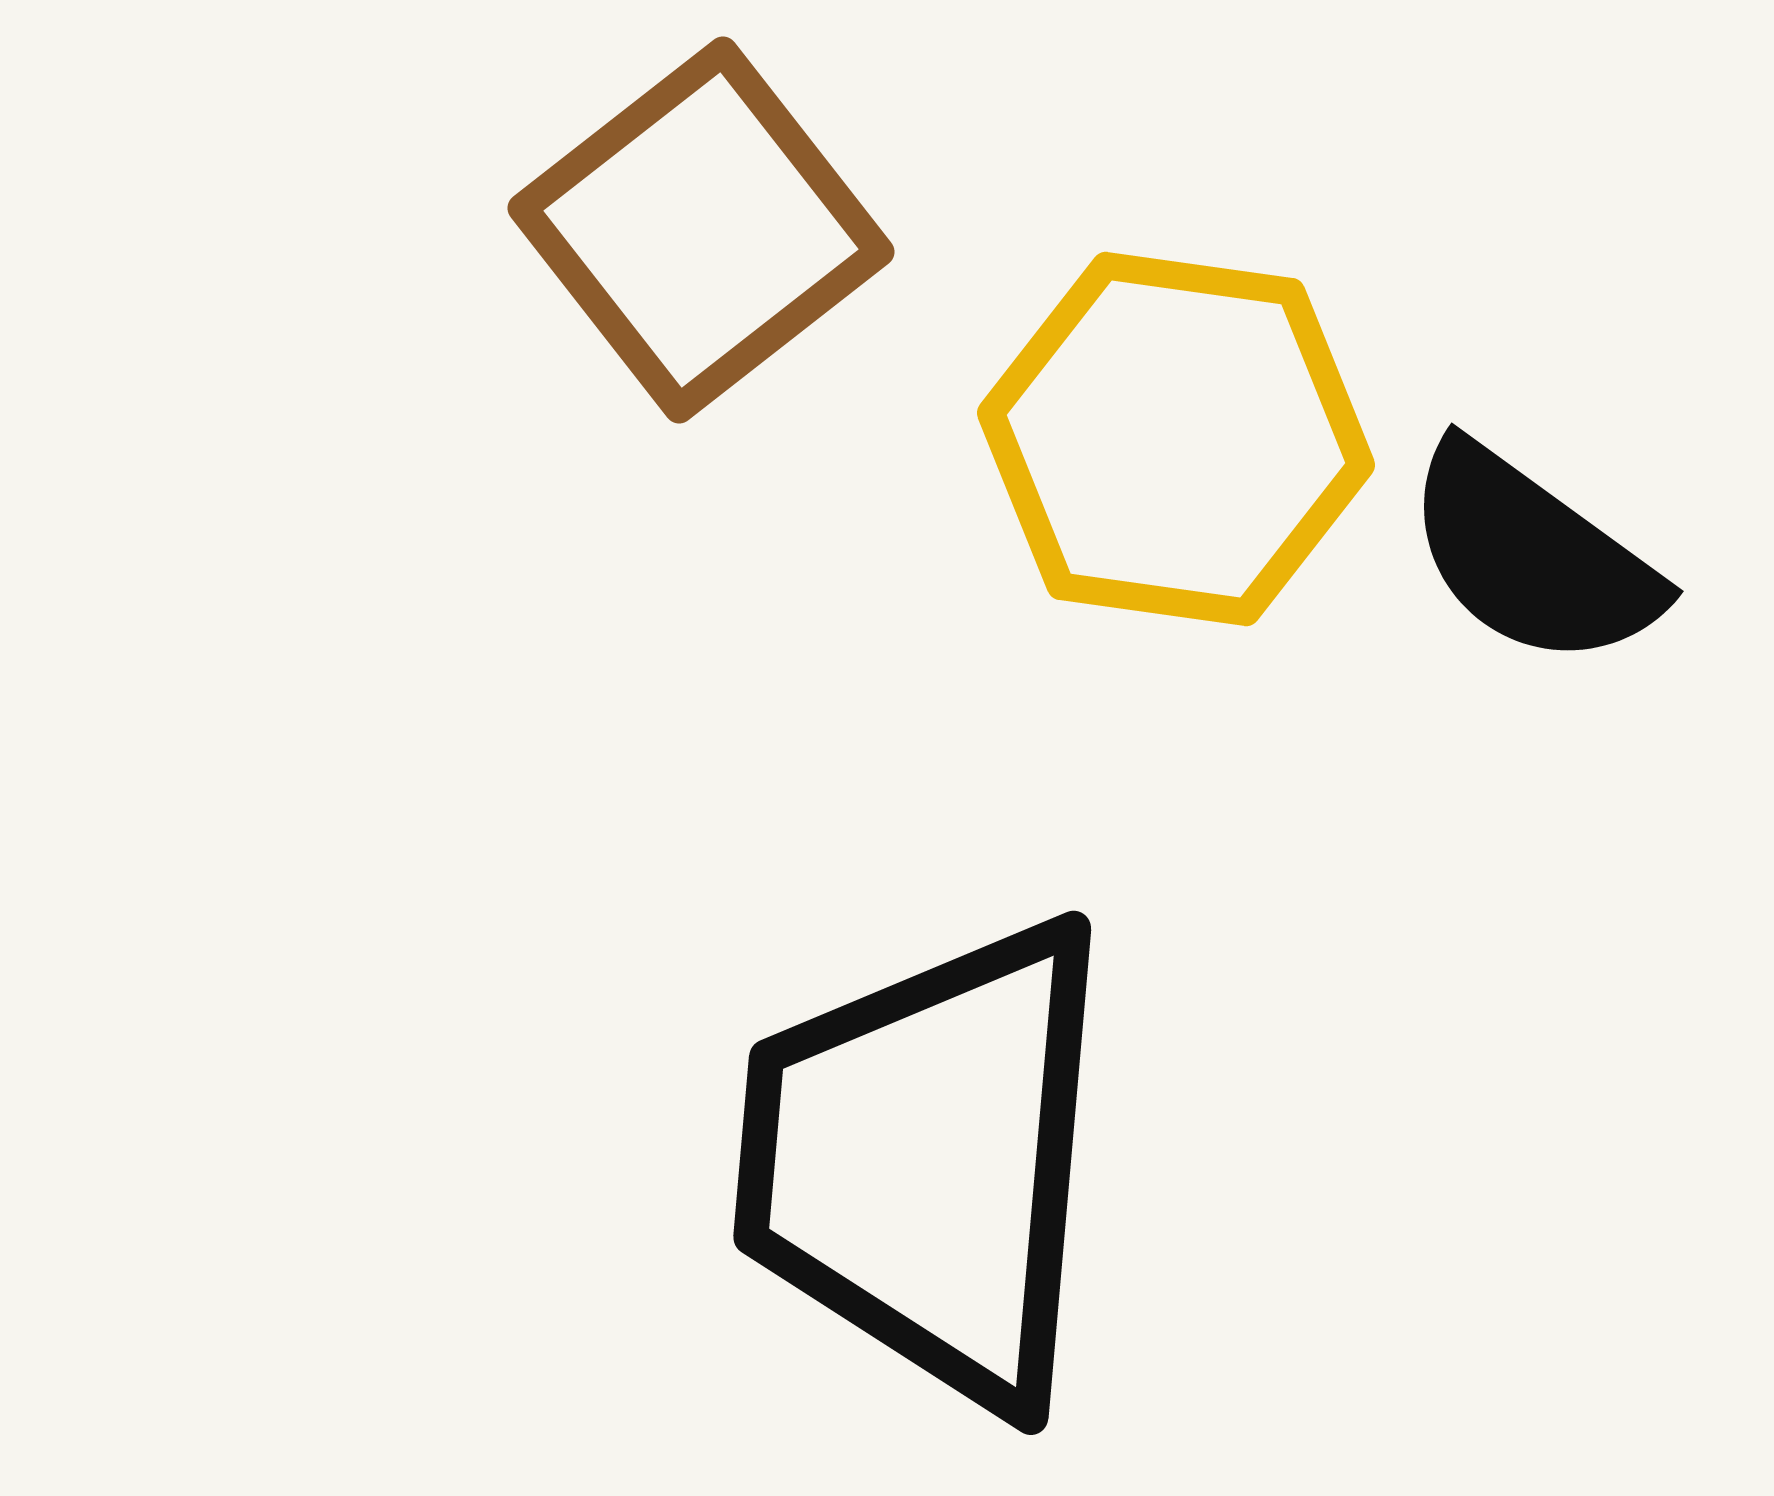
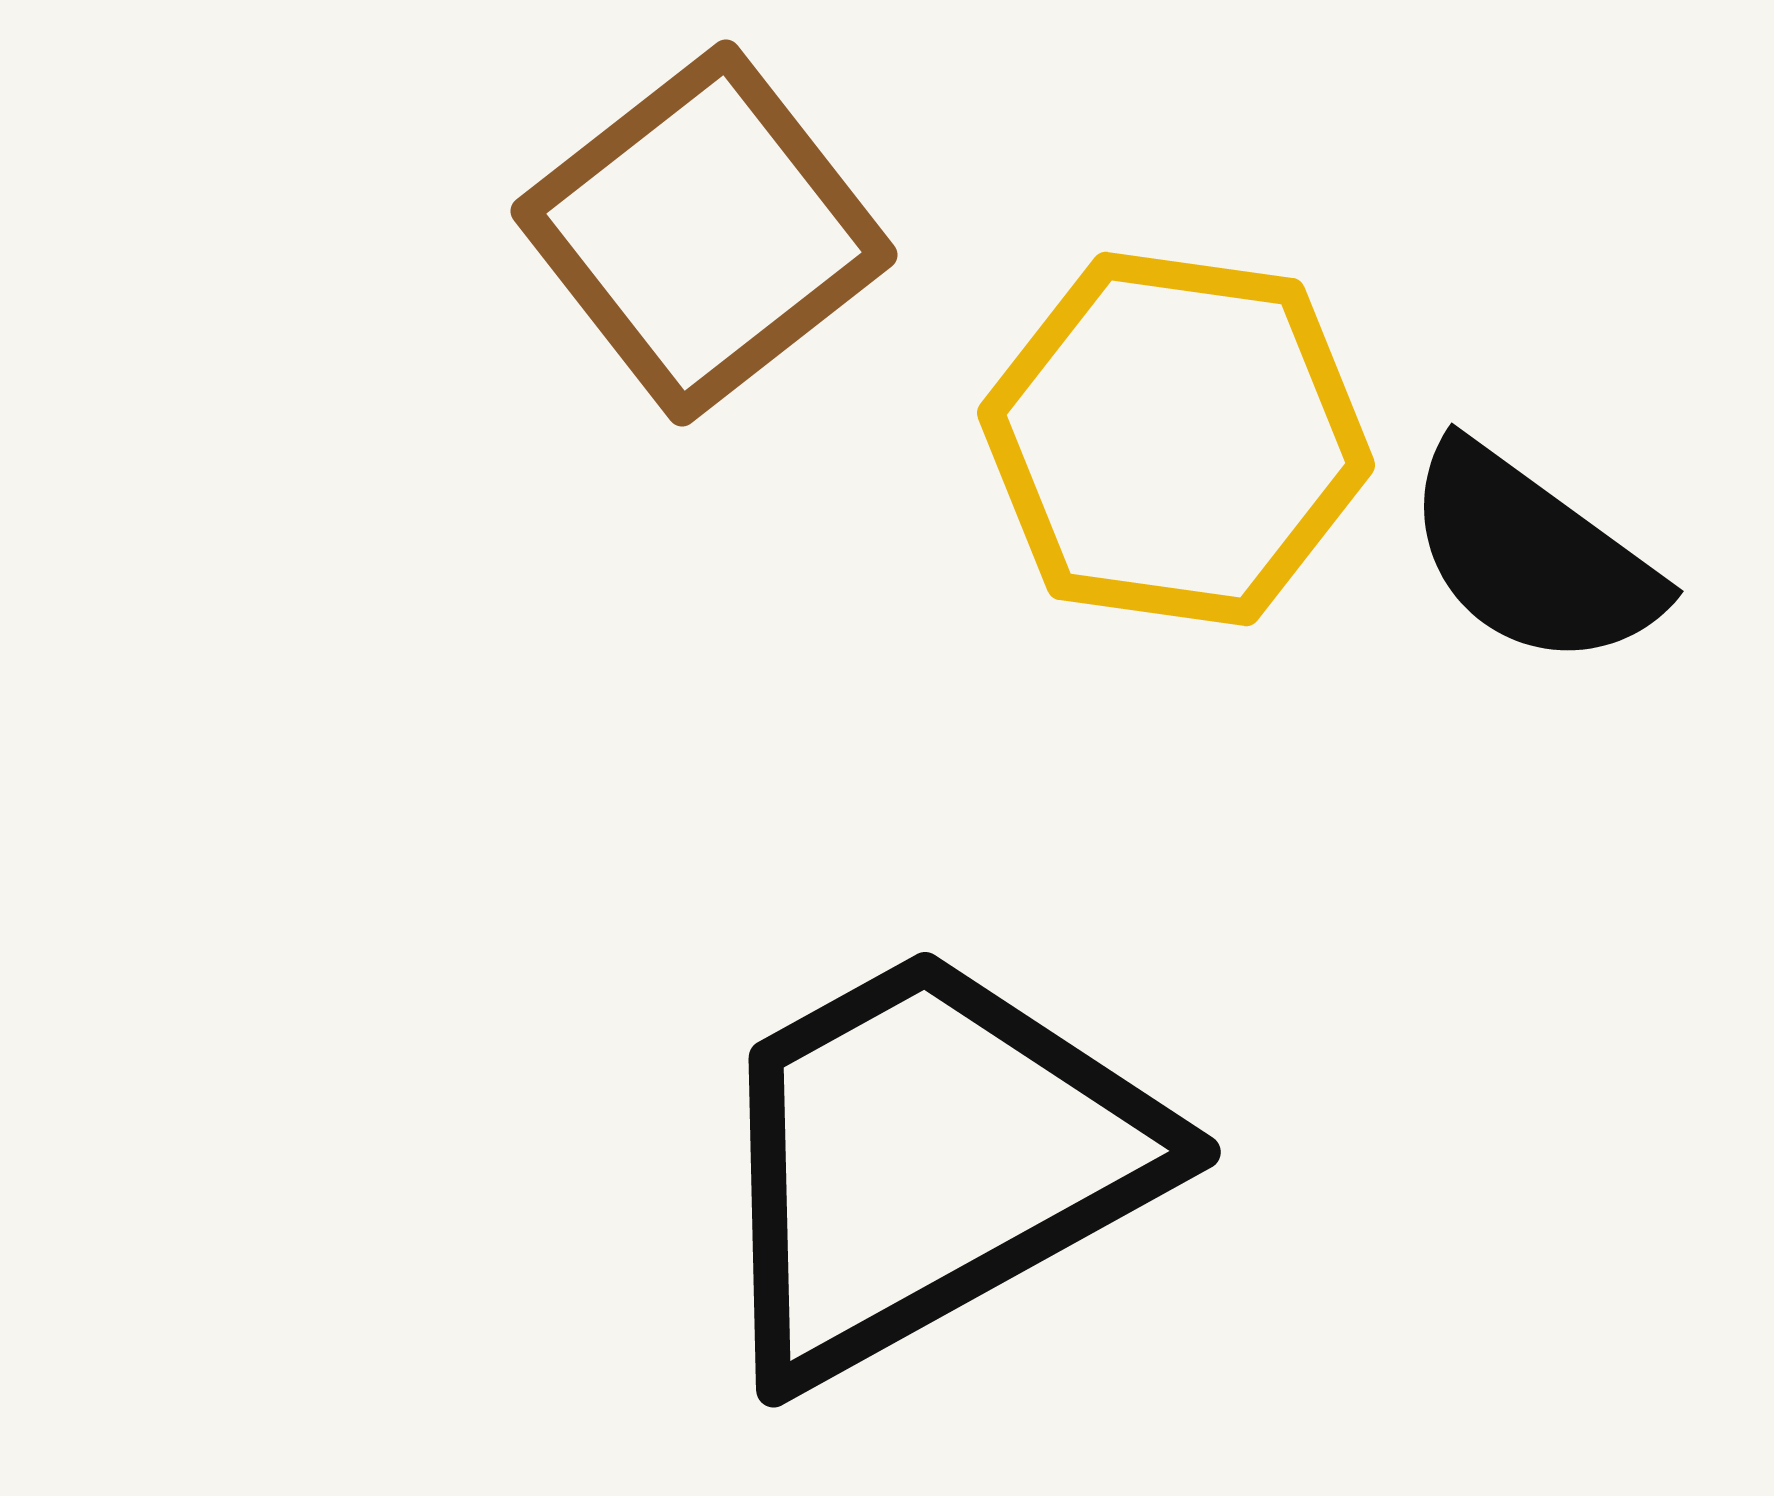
brown square: moved 3 px right, 3 px down
black trapezoid: rotated 56 degrees clockwise
